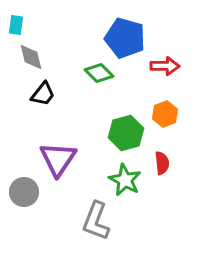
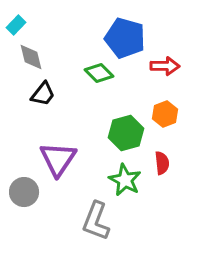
cyan rectangle: rotated 36 degrees clockwise
